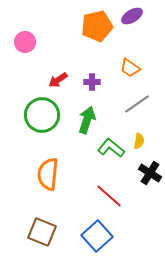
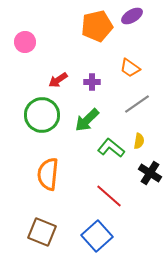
green arrow: rotated 152 degrees counterclockwise
